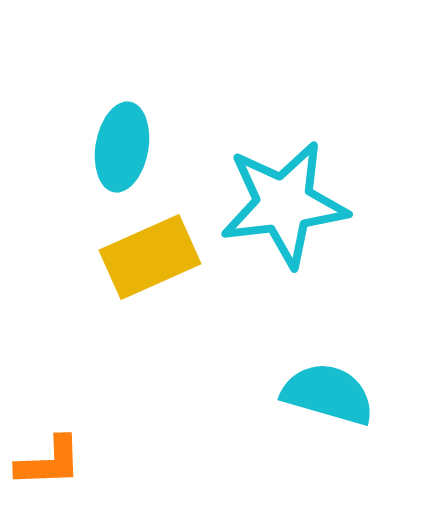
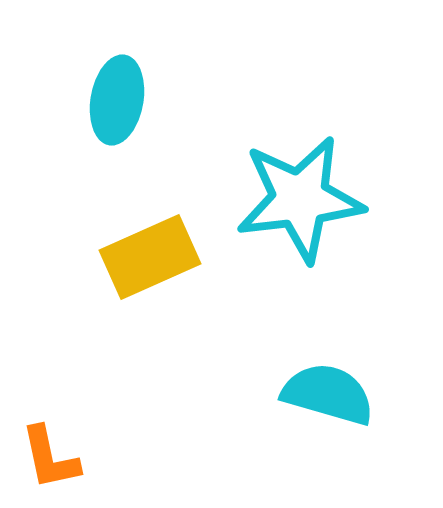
cyan ellipse: moved 5 px left, 47 px up
cyan star: moved 16 px right, 5 px up
orange L-shape: moved 1 px right, 4 px up; rotated 80 degrees clockwise
